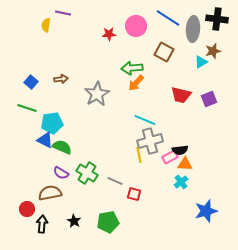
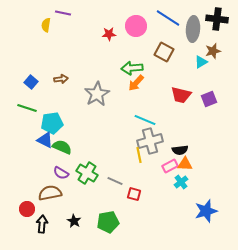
pink rectangle: moved 9 px down
